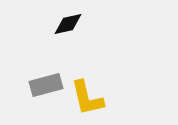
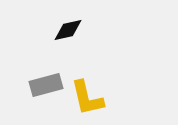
black diamond: moved 6 px down
